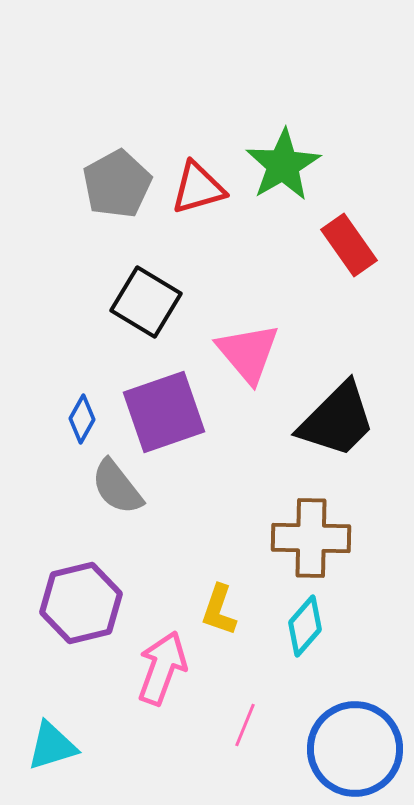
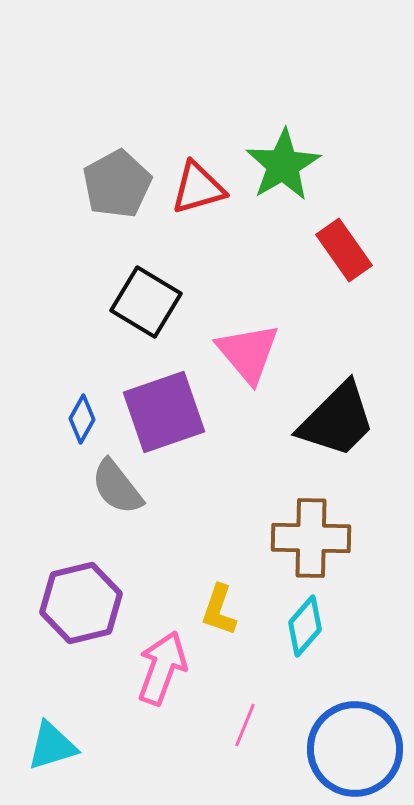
red rectangle: moved 5 px left, 5 px down
